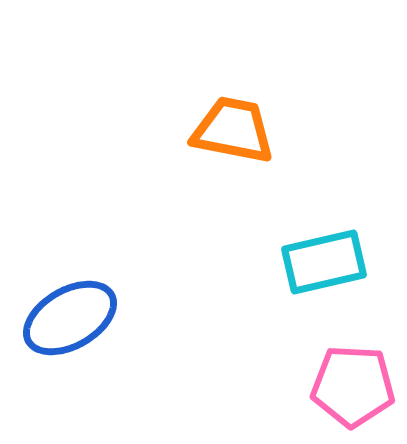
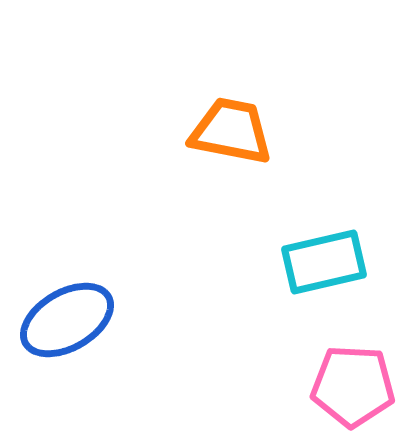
orange trapezoid: moved 2 px left, 1 px down
blue ellipse: moved 3 px left, 2 px down
